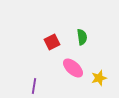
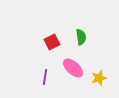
green semicircle: moved 1 px left
purple line: moved 11 px right, 9 px up
